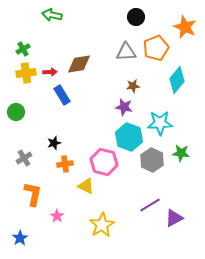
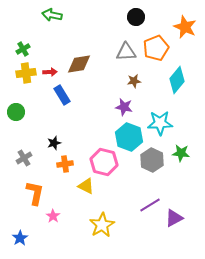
brown star: moved 1 px right, 5 px up
orange L-shape: moved 2 px right, 1 px up
pink star: moved 4 px left
